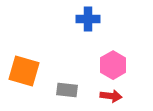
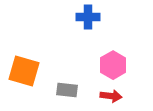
blue cross: moved 2 px up
